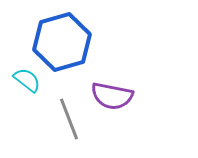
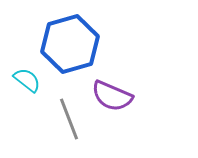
blue hexagon: moved 8 px right, 2 px down
purple semicircle: rotated 12 degrees clockwise
